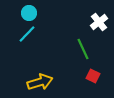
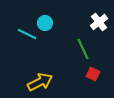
cyan circle: moved 16 px right, 10 px down
cyan line: rotated 72 degrees clockwise
red square: moved 2 px up
yellow arrow: rotated 10 degrees counterclockwise
